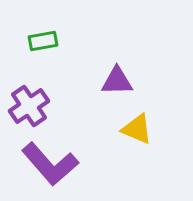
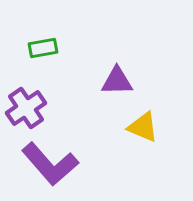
green rectangle: moved 7 px down
purple cross: moved 3 px left, 2 px down
yellow triangle: moved 6 px right, 2 px up
